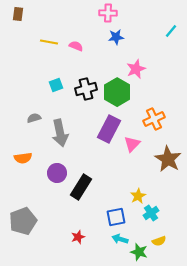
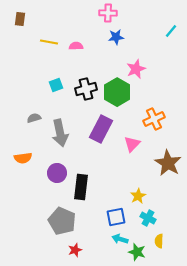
brown rectangle: moved 2 px right, 5 px down
pink semicircle: rotated 24 degrees counterclockwise
purple rectangle: moved 8 px left
brown star: moved 4 px down
black rectangle: rotated 25 degrees counterclockwise
cyan cross: moved 3 px left, 5 px down; rotated 28 degrees counterclockwise
gray pentagon: moved 39 px right; rotated 28 degrees counterclockwise
red star: moved 3 px left, 13 px down
yellow semicircle: rotated 112 degrees clockwise
green star: moved 2 px left
